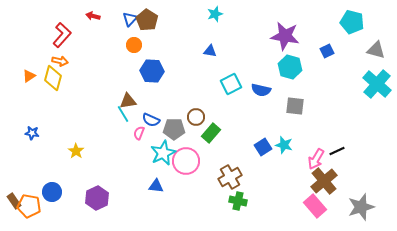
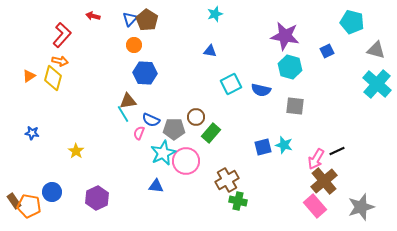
blue hexagon at (152, 71): moved 7 px left, 2 px down
blue square at (263, 147): rotated 18 degrees clockwise
brown cross at (230, 177): moved 3 px left, 3 px down
